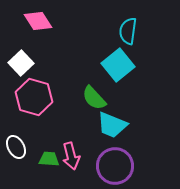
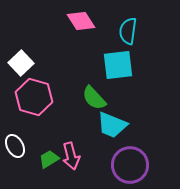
pink diamond: moved 43 px right
cyan square: rotated 32 degrees clockwise
white ellipse: moved 1 px left, 1 px up
green trapezoid: rotated 35 degrees counterclockwise
purple circle: moved 15 px right, 1 px up
